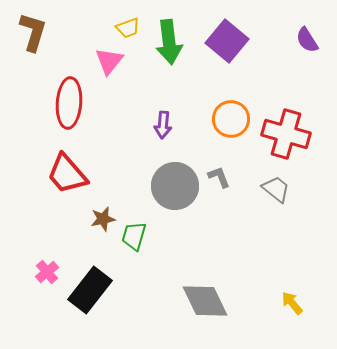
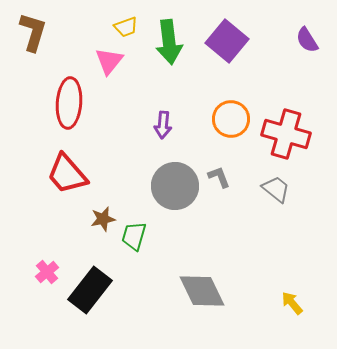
yellow trapezoid: moved 2 px left, 1 px up
gray diamond: moved 3 px left, 10 px up
